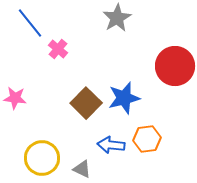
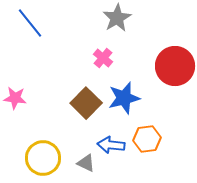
pink cross: moved 45 px right, 9 px down
yellow circle: moved 1 px right
gray triangle: moved 4 px right, 6 px up
